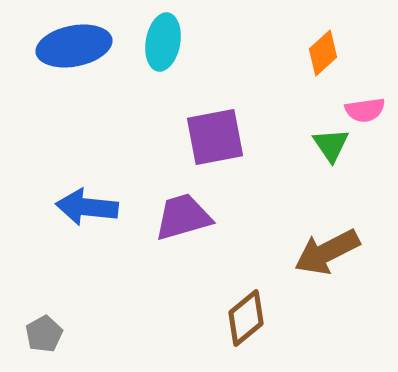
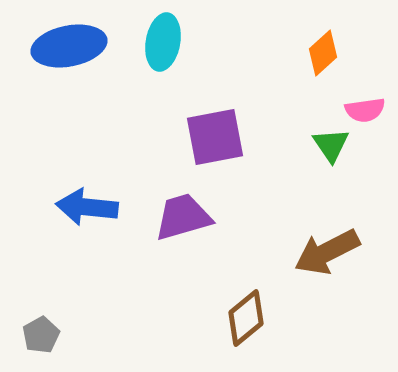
blue ellipse: moved 5 px left
gray pentagon: moved 3 px left, 1 px down
